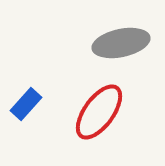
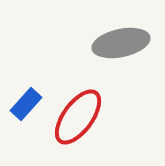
red ellipse: moved 21 px left, 5 px down
